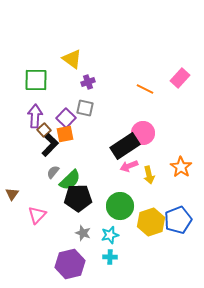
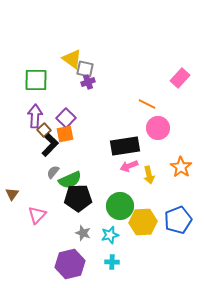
orange line: moved 2 px right, 15 px down
gray square: moved 39 px up
pink circle: moved 15 px right, 5 px up
black rectangle: rotated 24 degrees clockwise
green semicircle: rotated 20 degrees clockwise
yellow hexagon: moved 8 px left; rotated 16 degrees clockwise
cyan cross: moved 2 px right, 5 px down
